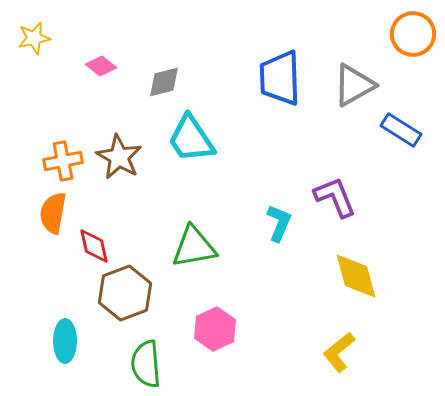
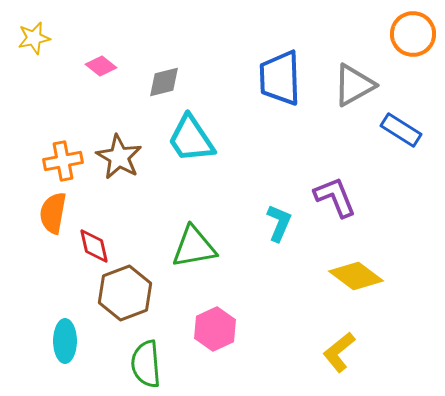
yellow diamond: rotated 38 degrees counterclockwise
